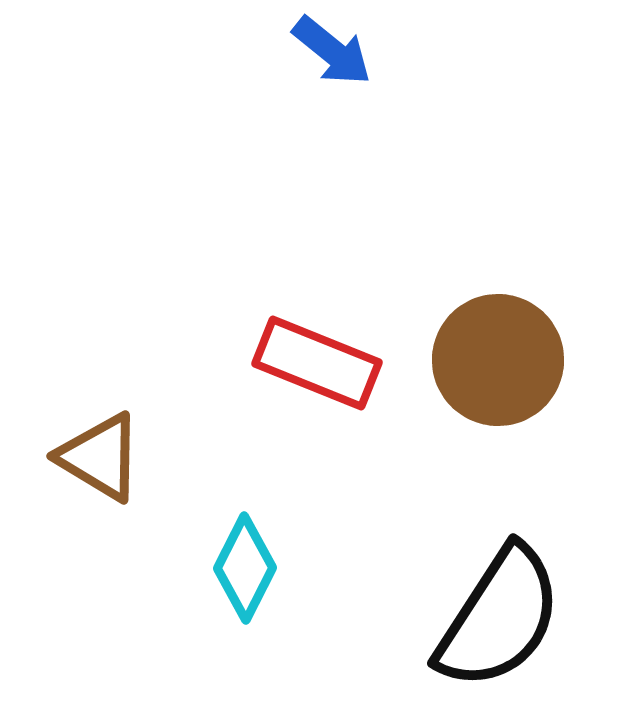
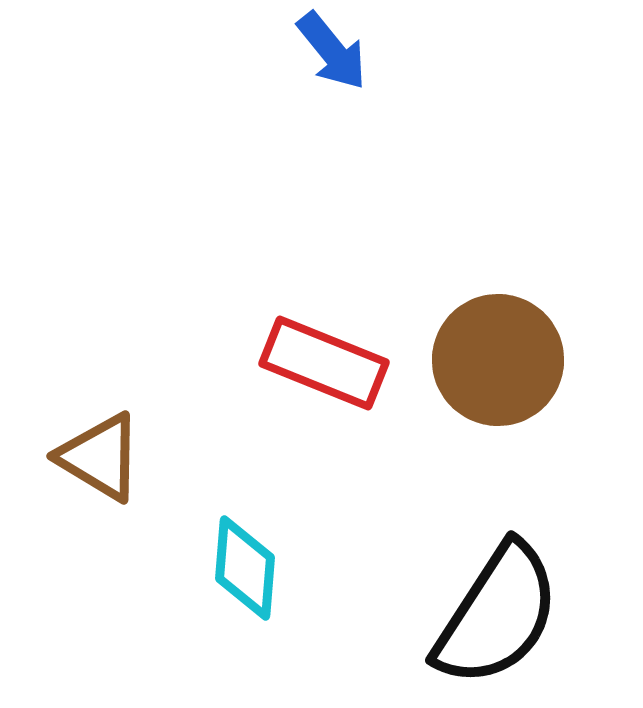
blue arrow: rotated 12 degrees clockwise
red rectangle: moved 7 px right
cyan diamond: rotated 22 degrees counterclockwise
black semicircle: moved 2 px left, 3 px up
